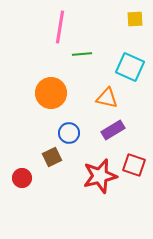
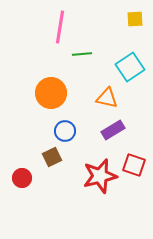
cyan square: rotated 32 degrees clockwise
blue circle: moved 4 px left, 2 px up
